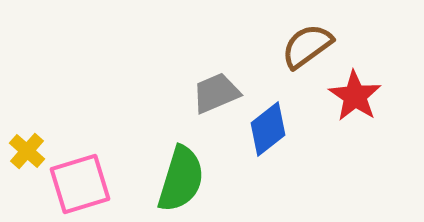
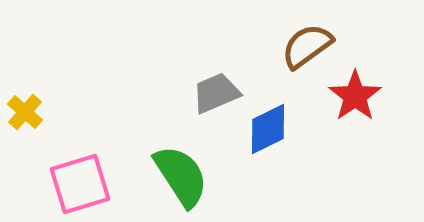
red star: rotated 4 degrees clockwise
blue diamond: rotated 12 degrees clockwise
yellow cross: moved 2 px left, 39 px up
green semicircle: moved 3 px up; rotated 50 degrees counterclockwise
